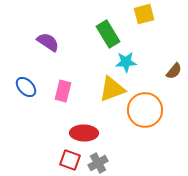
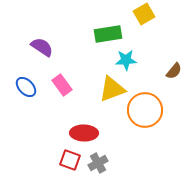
yellow square: rotated 15 degrees counterclockwise
green rectangle: rotated 68 degrees counterclockwise
purple semicircle: moved 6 px left, 5 px down
cyan star: moved 2 px up
pink rectangle: moved 1 px left, 6 px up; rotated 50 degrees counterclockwise
